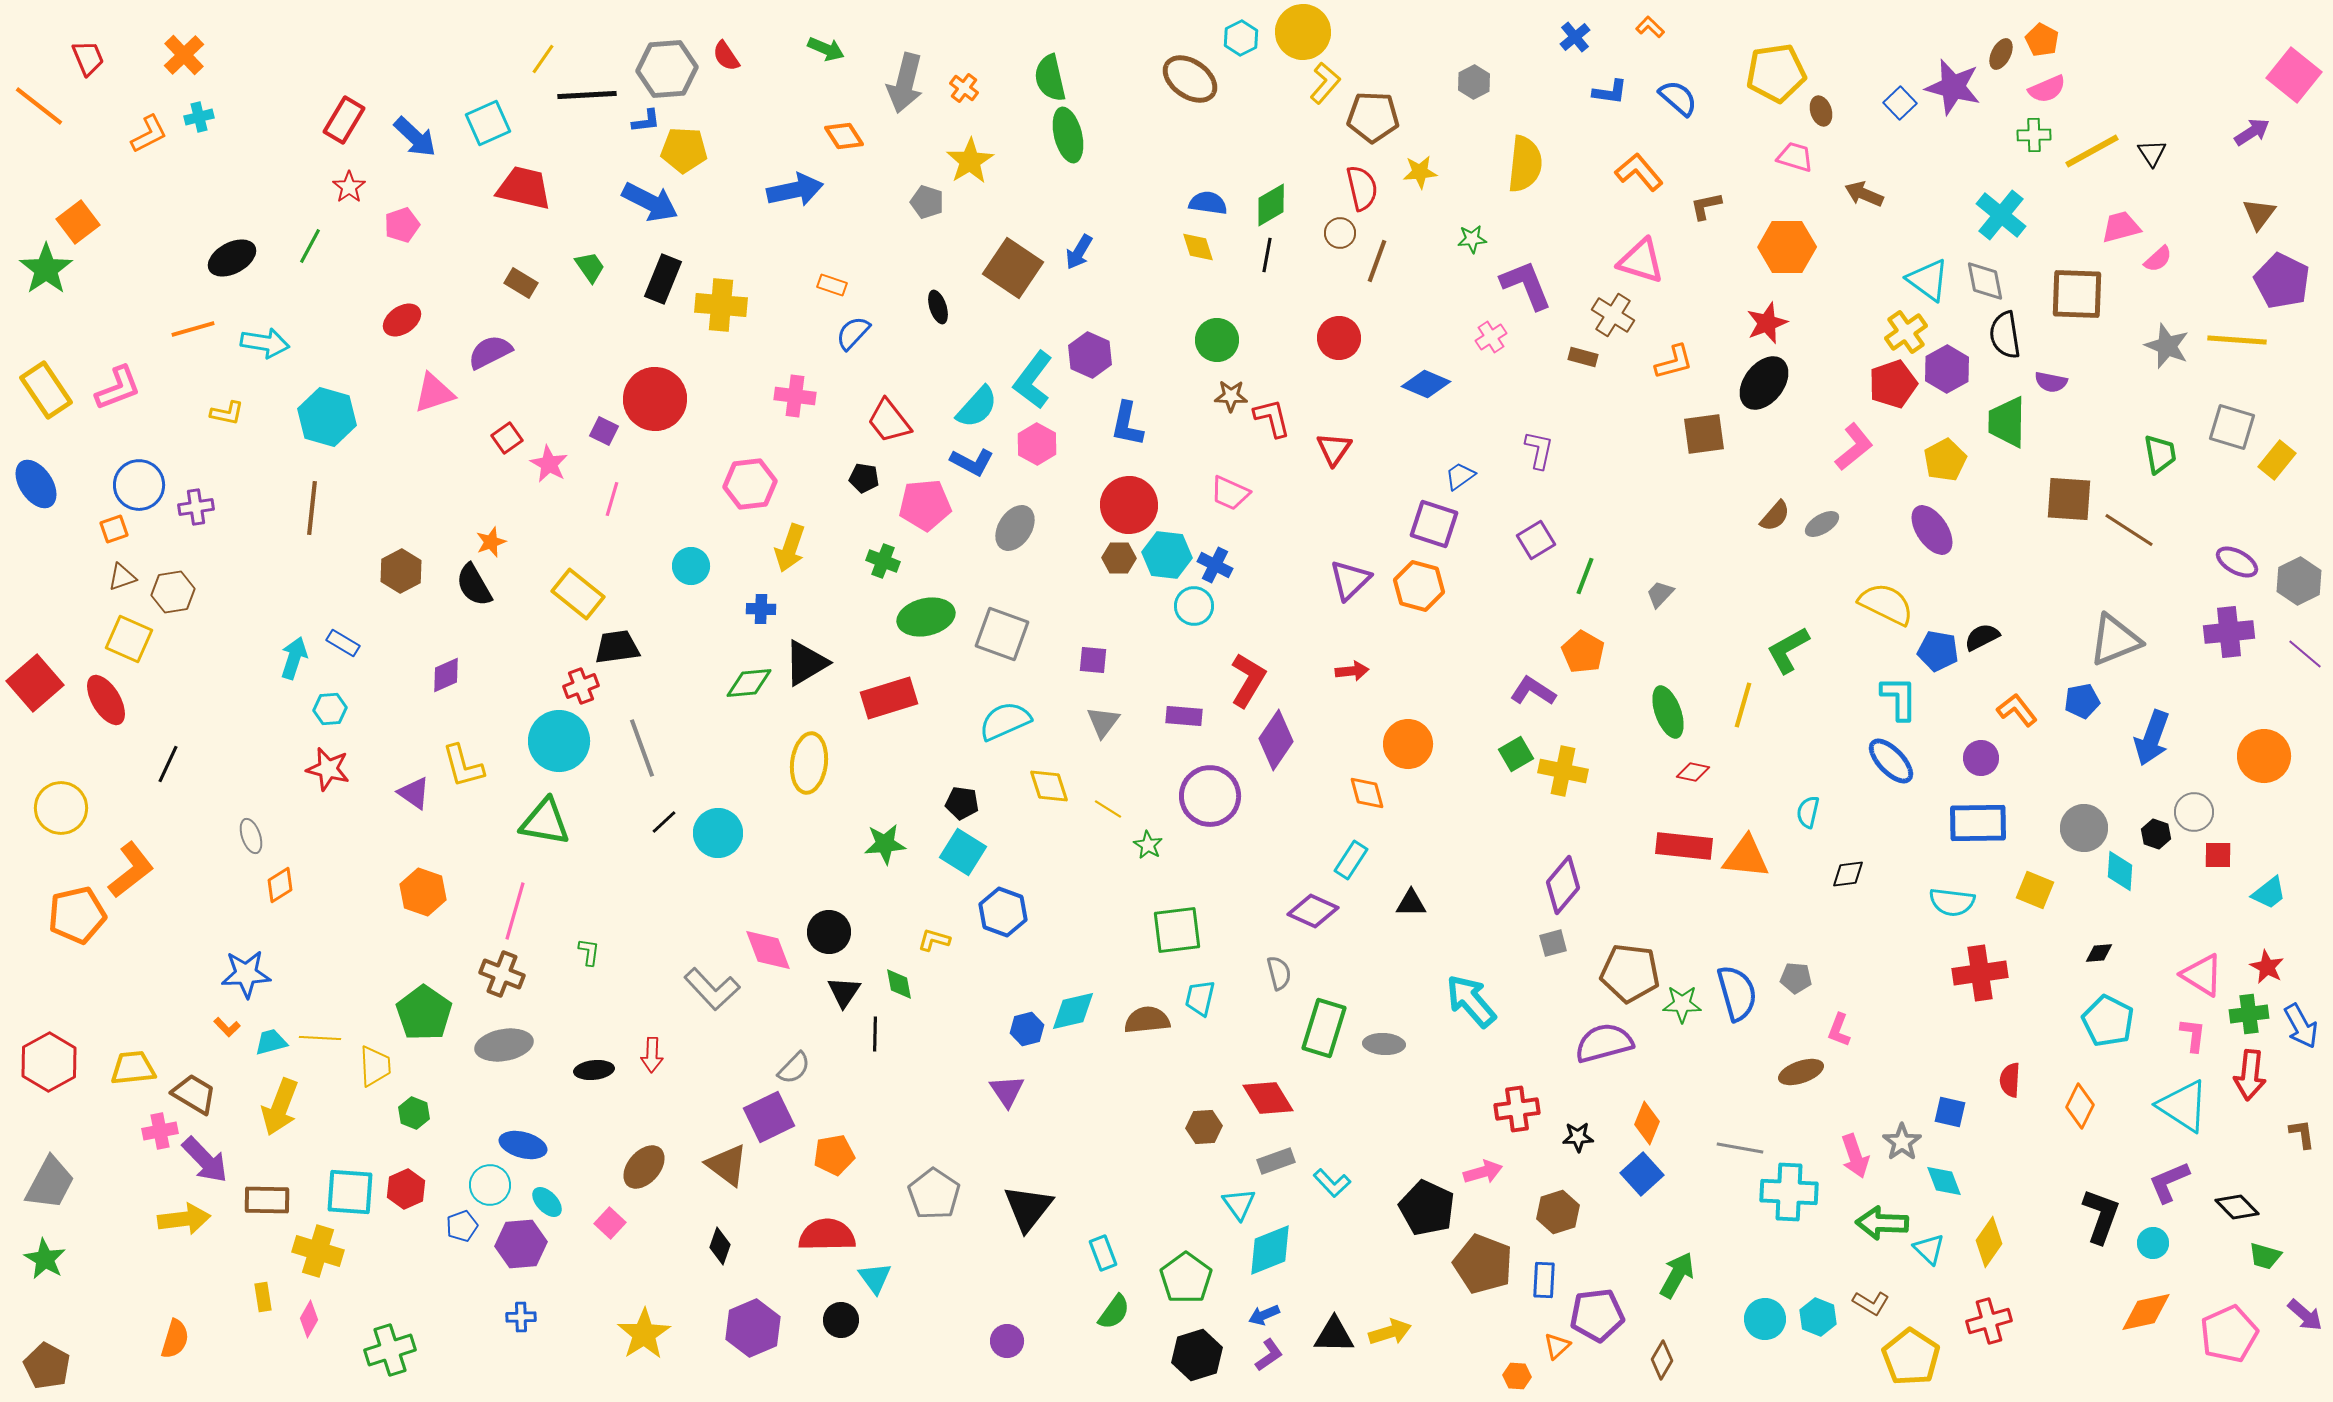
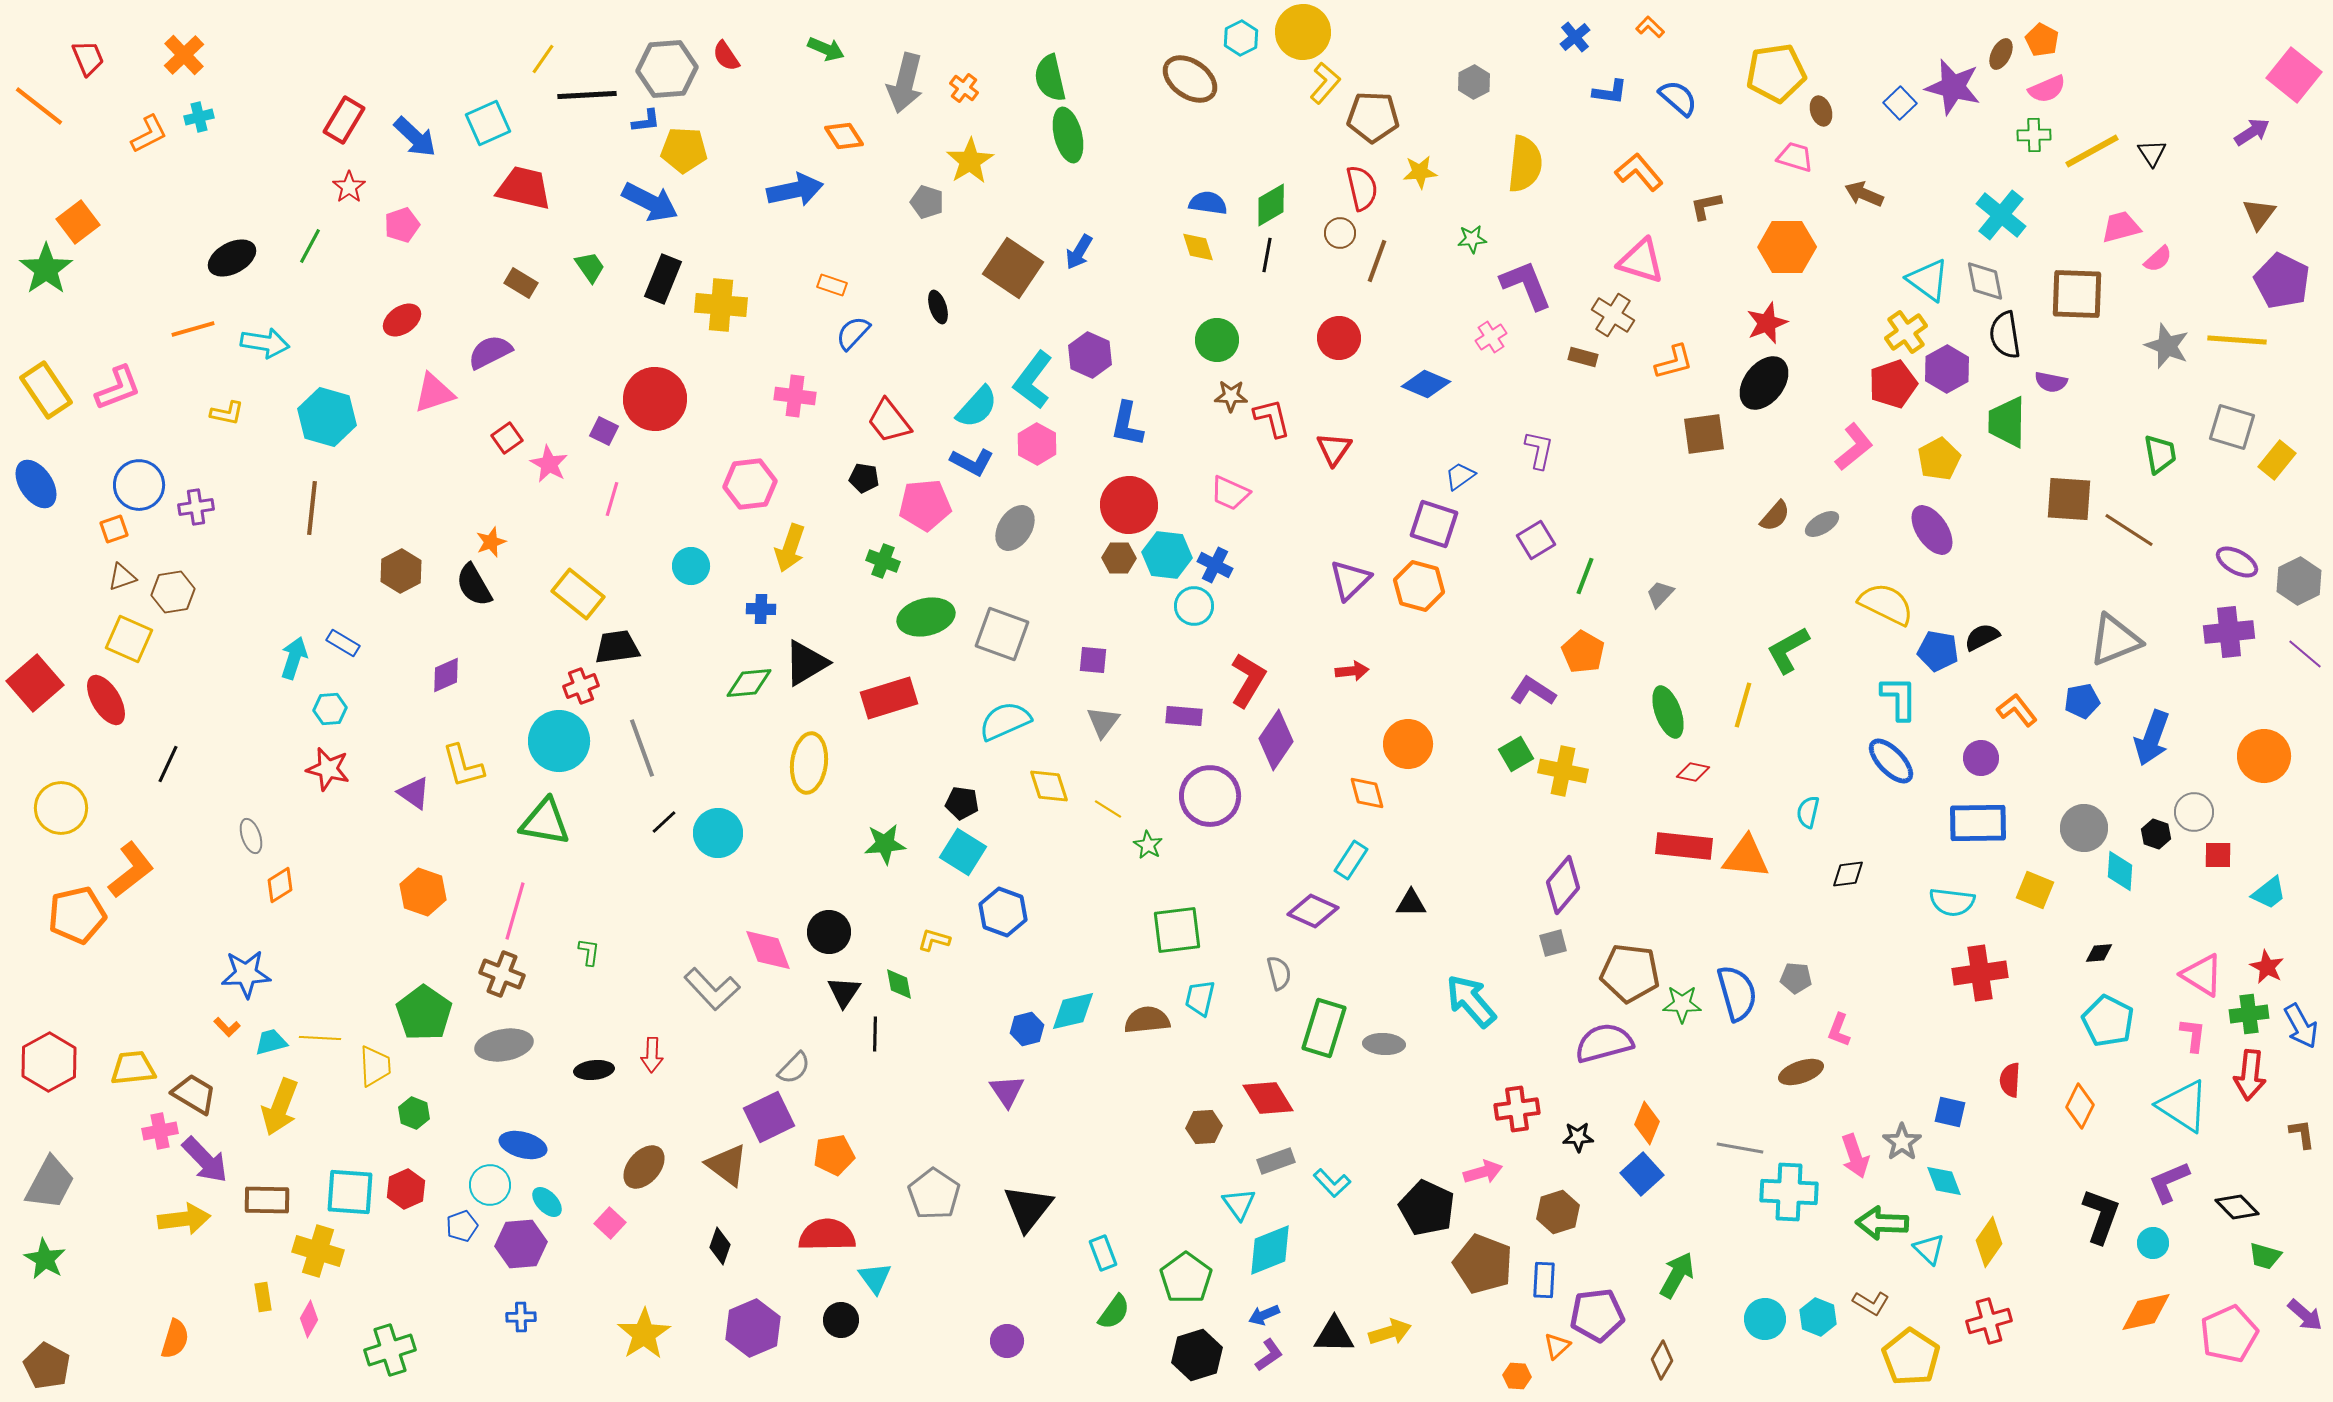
yellow pentagon at (1945, 460): moved 6 px left, 1 px up
